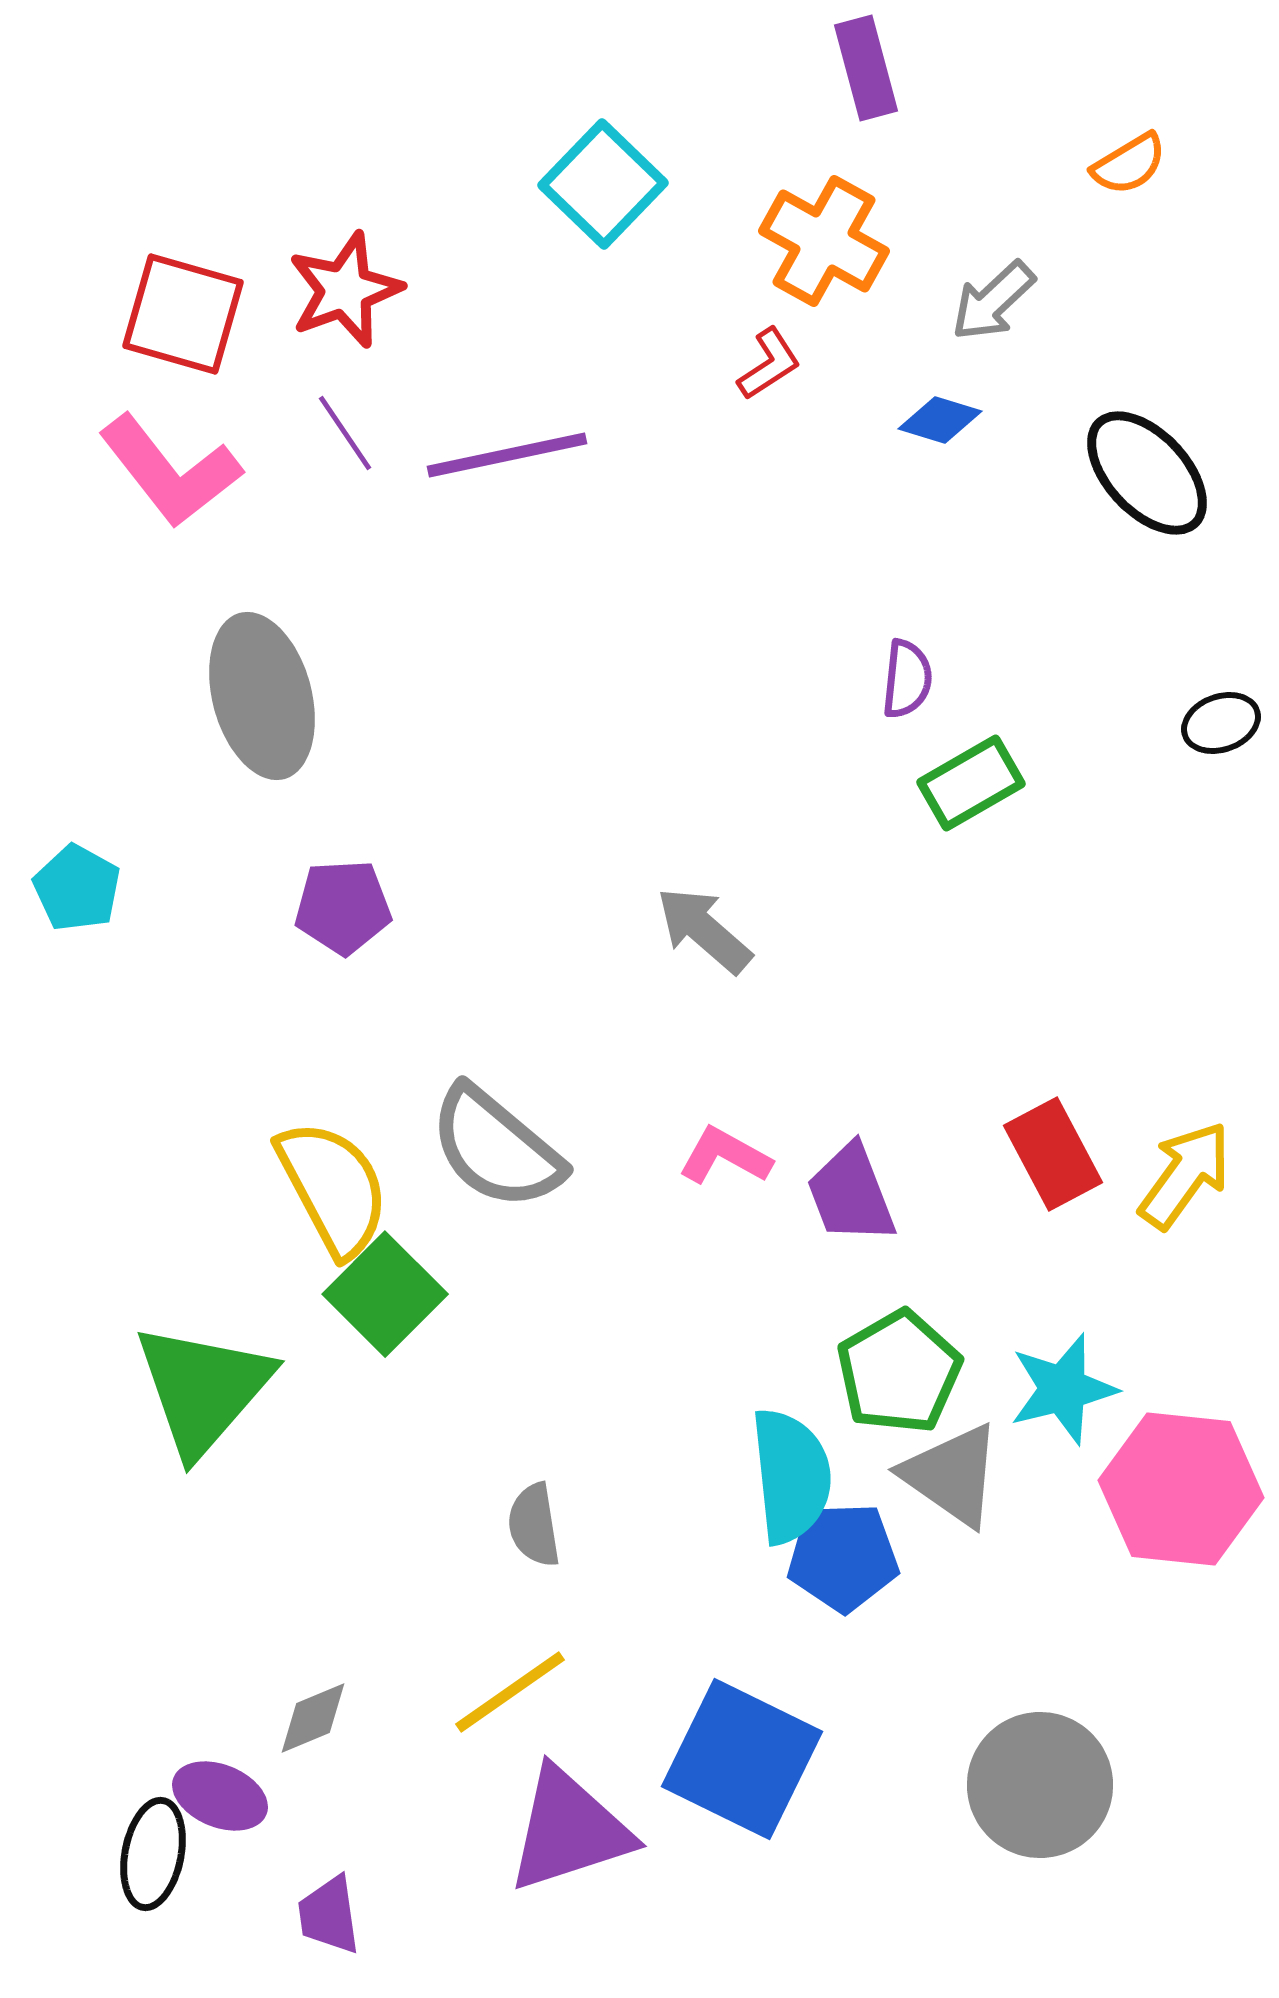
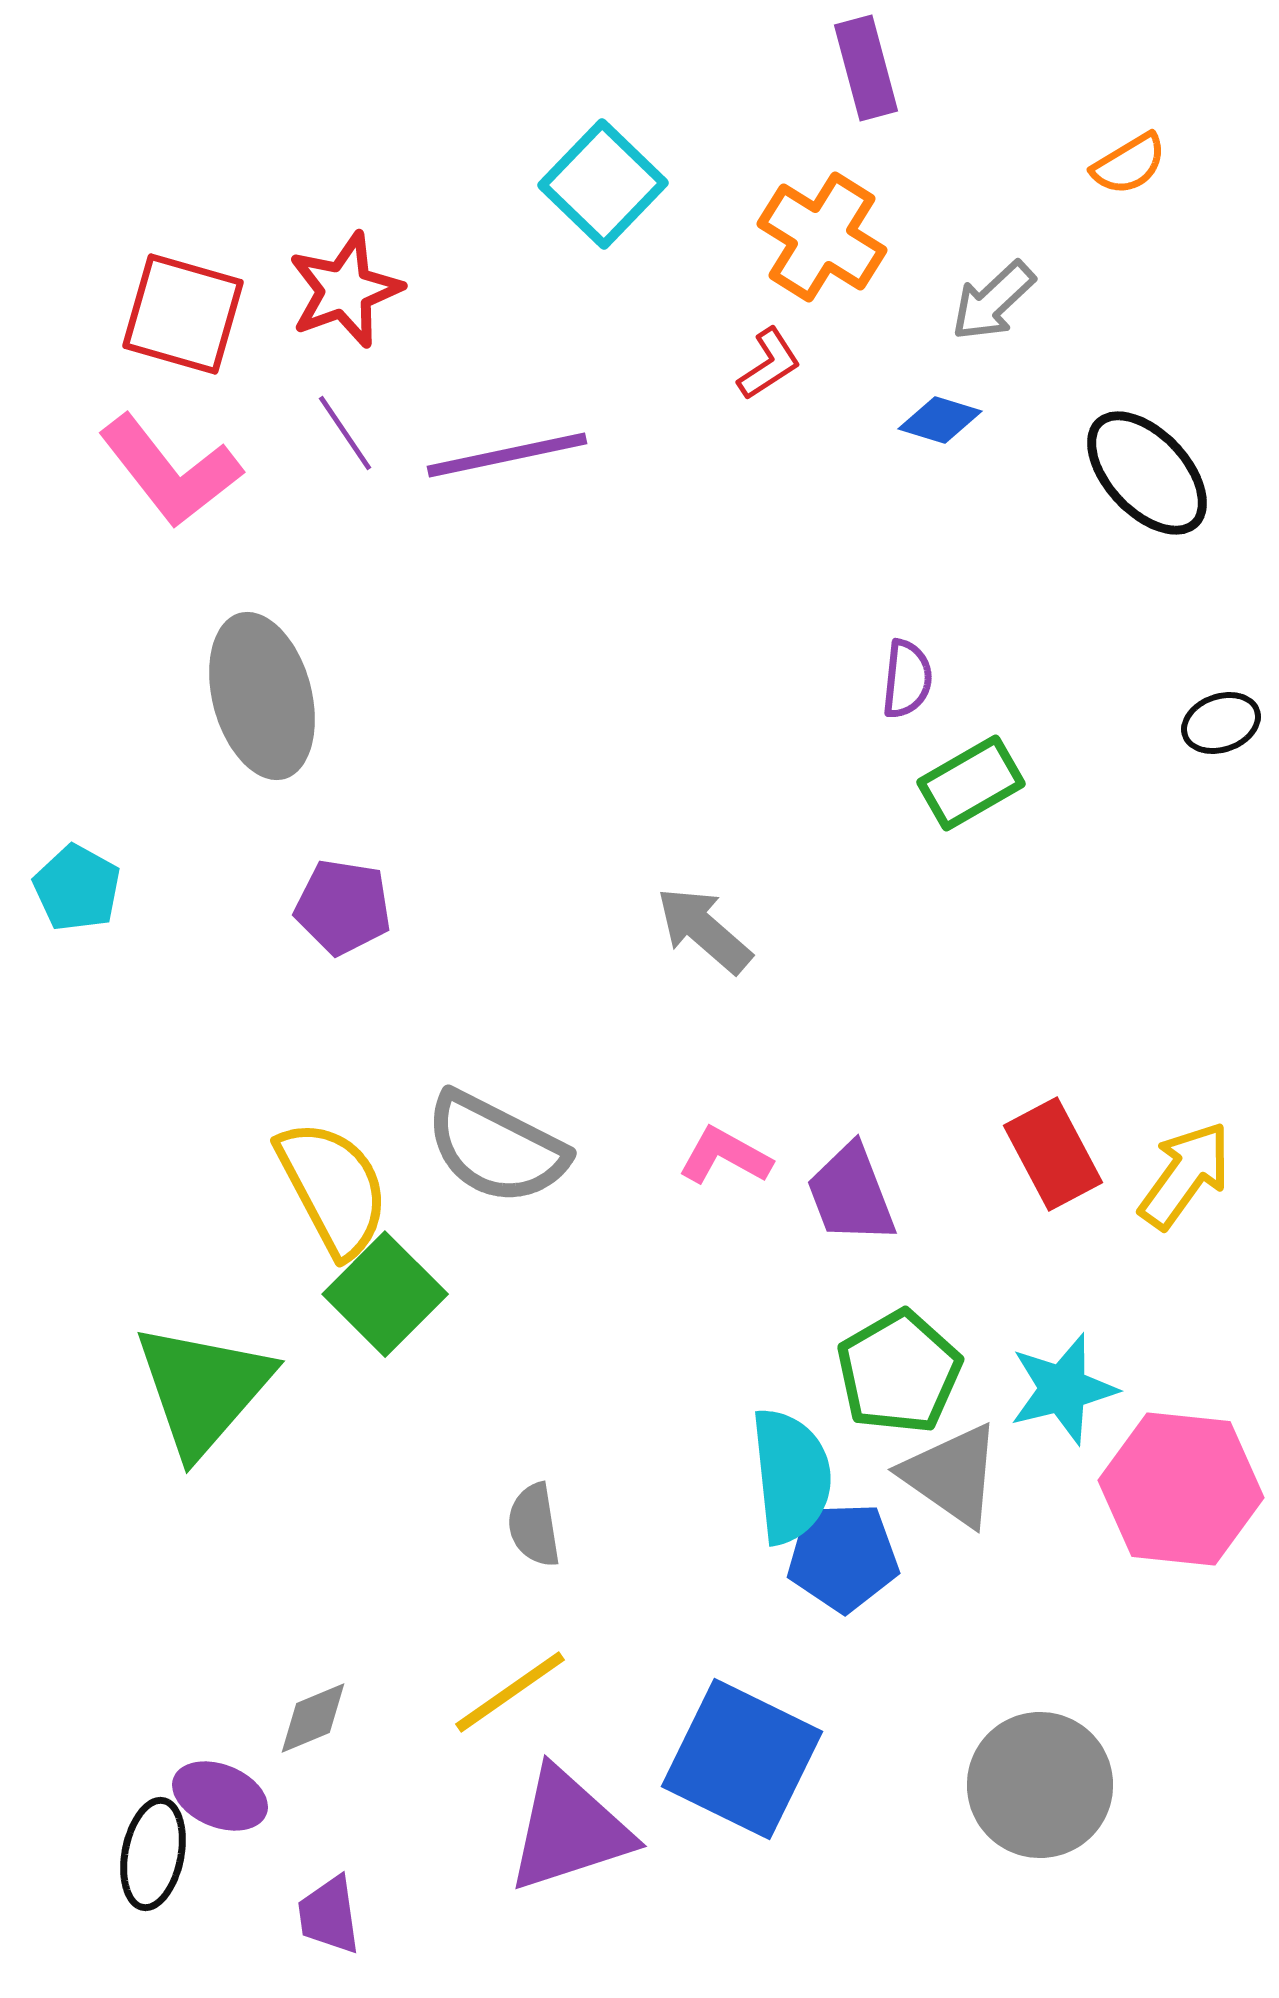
orange cross at (824, 241): moved 2 px left, 4 px up; rotated 3 degrees clockwise
purple pentagon at (343, 907): rotated 12 degrees clockwise
gray semicircle at (496, 1148): rotated 13 degrees counterclockwise
